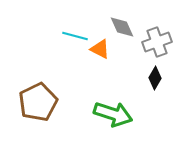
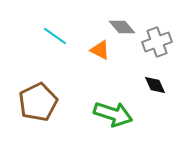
gray diamond: rotated 16 degrees counterclockwise
cyan line: moved 20 px left; rotated 20 degrees clockwise
orange triangle: moved 1 px down
black diamond: moved 7 px down; rotated 55 degrees counterclockwise
